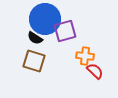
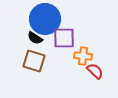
purple square: moved 1 px left, 7 px down; rotated 15 degrees clockwise
orange cross: moved 2 px left
